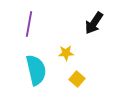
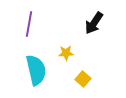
yellow square: moved 6 px right
